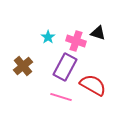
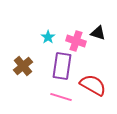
purple rectangle: moved 3 px left, 1 px up; rotated 20 degrees counterclockwise
